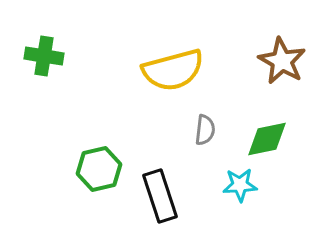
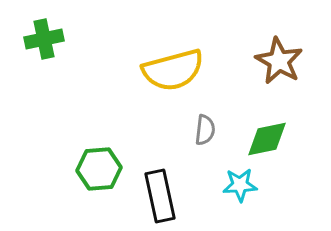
green cross: moved 17 px up; rotated 21 degrees counterclockwise
brown star: moved 3 px left
green hexagon: rotated 9 degrees clockwise
black rectangle: rotated 6 degrees clockwise
